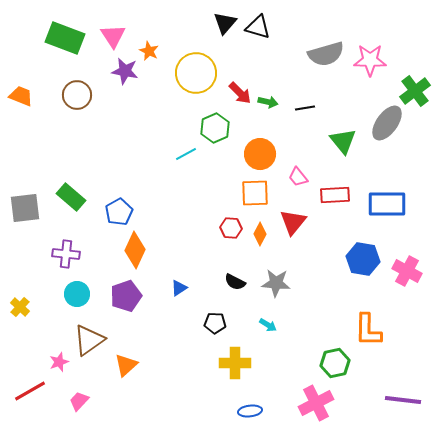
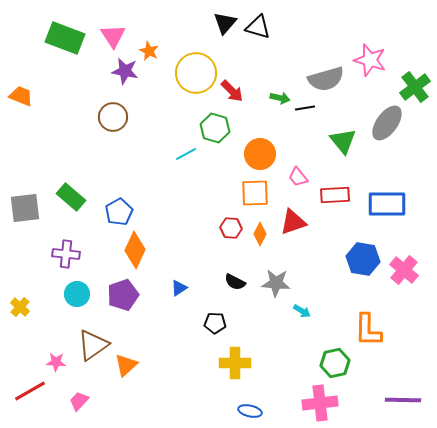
gray semicircle at (326, 54): moved 25 px down
pink star at (370, 60): rotated 16 degrees clockwise
green cross at (415, 91): moved 4 px up
red arrow at (240, 93): moved 8 px left, 2 px up
brown circle at (77, 95): moved 36 px right, 22 px down
green arrow at (268, 102): moved 12 px right, 4 px up
green hexagon at (215, 128): rotated 20 degrees counterclockwise
red triangle at (293, 222): rotated 32 degrees clockwise
pink cross at (407, 271): moved 3 px left, 1 px up; rotated 12 degrees clockwise
purple pentagon at (126, 296): moved 3 px left, 1 px up
cyan arrow at (268, 325): moved 34 px right, 14 px up
brown triangle at (89, 340): moved 4 px right, 5 px down
pink star at (59, 362): moved 3 px left; rotated 24 degrees clockwise
purple line at (403, 400): rotated 6 degrees counterclockwise
pink cross at (316, 403): moved 4 px right; rotated 20 degrees clockwise
blue ellipse at (250, 411): rotated 20 degrees clockwise
